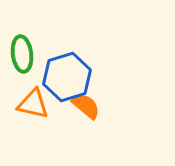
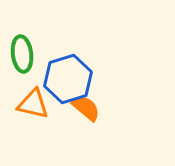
blue hexagon: moved 1 px right, 2 px down
orange semicircle: moved 2 px down
